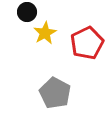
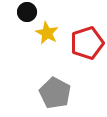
yellow star: moved 2 px right; rotated 15 degrees counterclockwise
red pentagon: rotated 8 degrees clockwise
